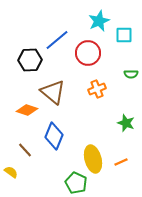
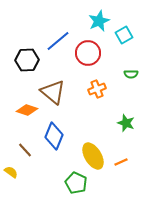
cyan square: rotated 30 degrees counterclockwise
blue line: moved 1 px right, 1 px down
black hexagon: moved 3 px left
yellow ellipse: moved 3 px up; rotated 16 degrees counterclockwise
